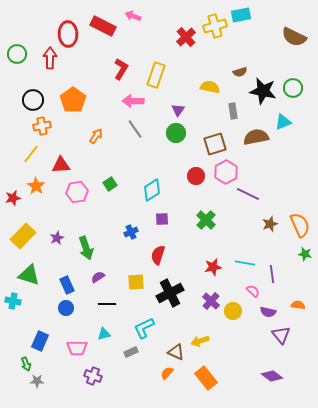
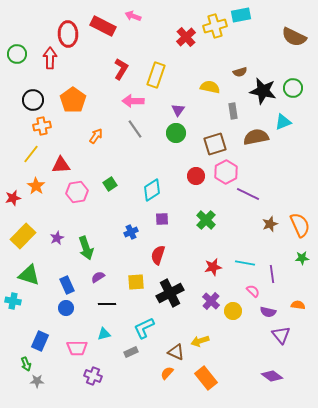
green star at (305, 254): moved 3 px left, 4 px down; rotated 16 degrees counterclockwise
